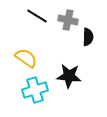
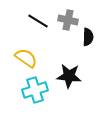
black line: moved 1 px right, 5 px down
